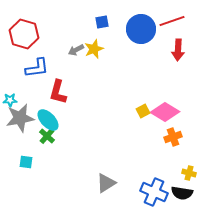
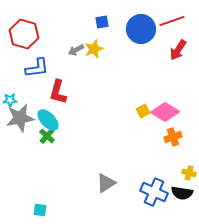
red arrow: rotated 30 degrees clockwise
cyan square: moved 14 px right, 48 px down
